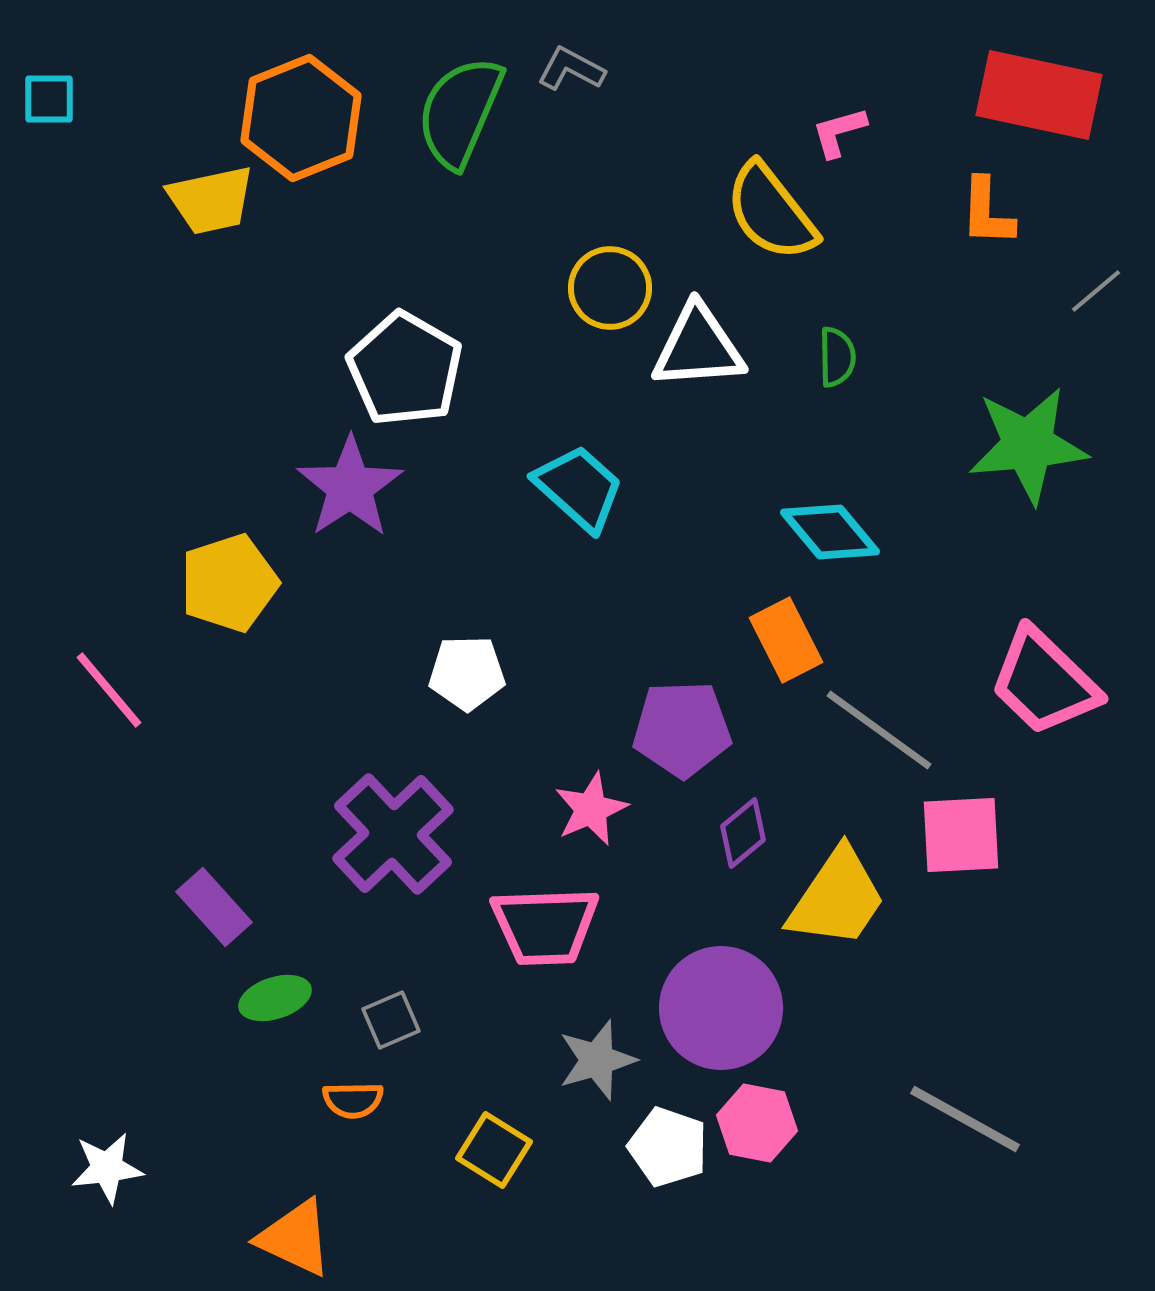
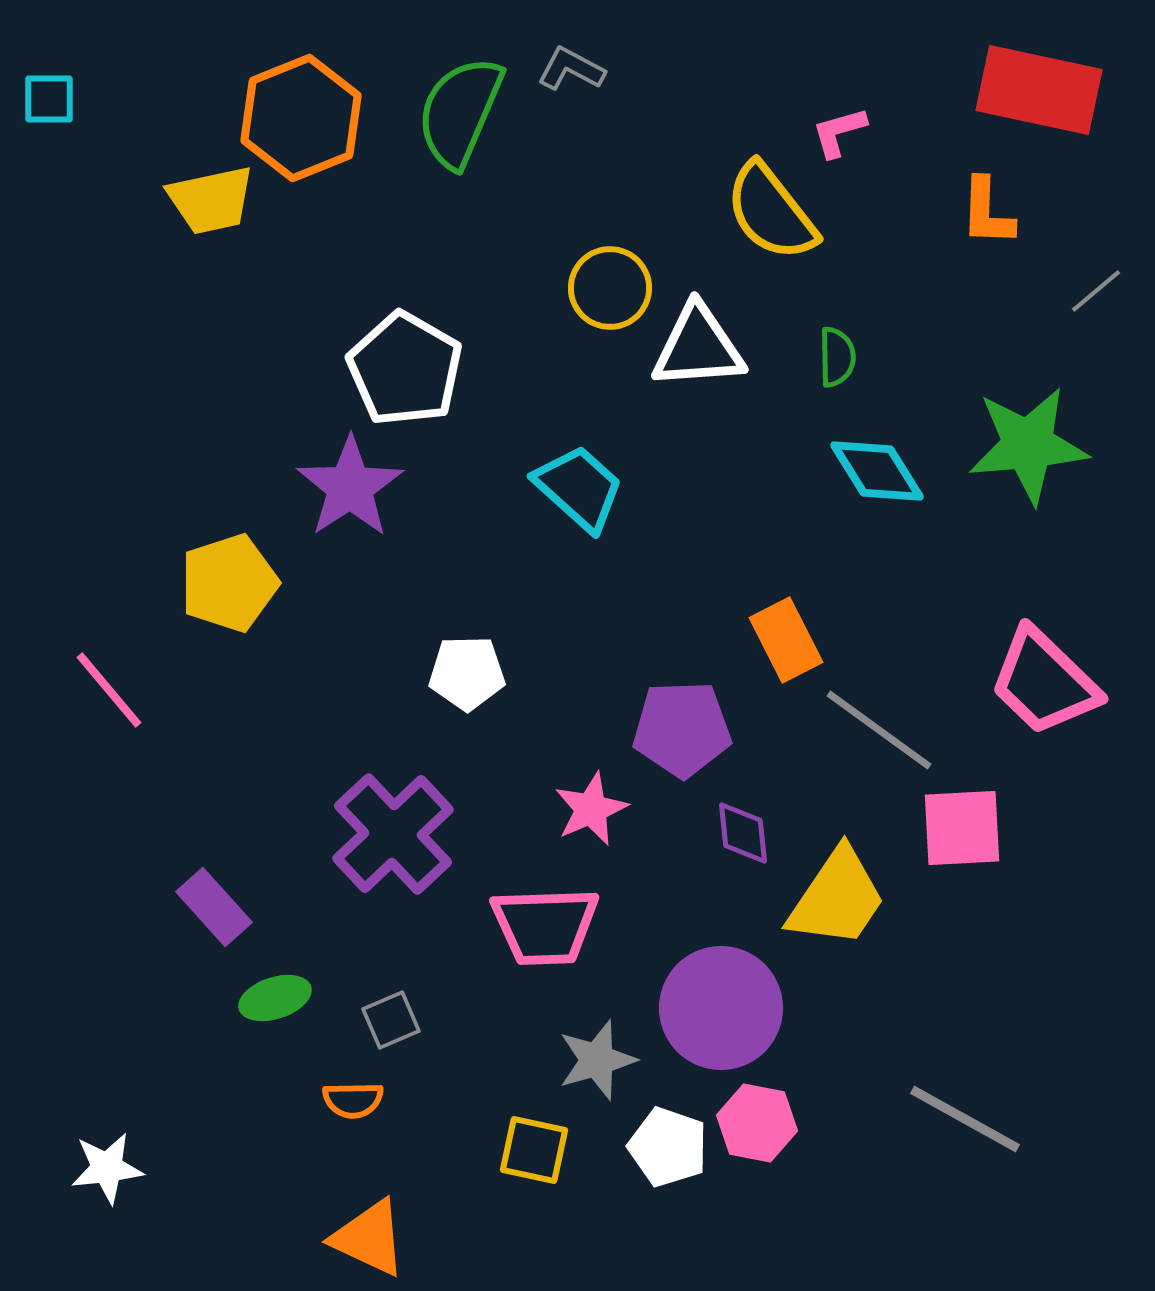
red rectangle at (1039, 95): moved 5 px up
cyan diamond at (830, 532): moved 47 px right, 61 px up; rotated 8 degrees clockwise
purple diamond at (743, 833): rotated 56 degrees counterclockwise
pink square at (961, 835): moved 1 px right, 7 px up
yellow square at (494, 1150): moved 40 px right; rotated 20 degrees counterclockwise
orange triangle at (295, 1238): moved 74 px right
